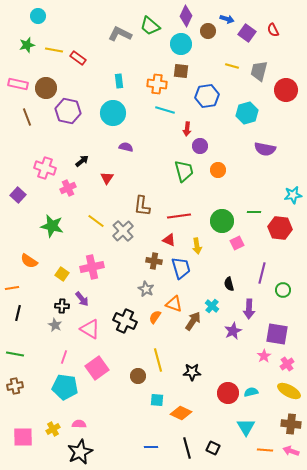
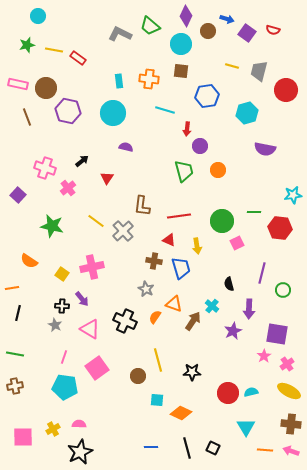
red semicircle at (273, 30): rotated 48 degrees counterclockwise
orange cross at (157, 84): moved 8 px left, 5 px up
pink cross at (68, 188): rotated 14 degrees counterclockwise
